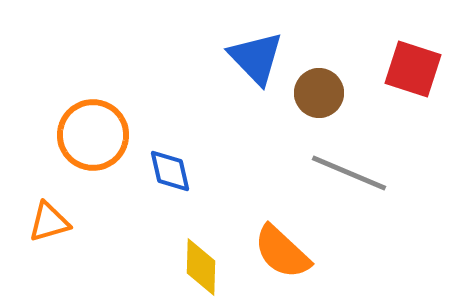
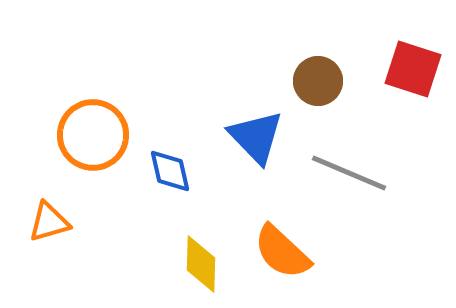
blue triangle: moved 79 px down
brown circle: moved 1 px left, 12 px up
yellow diamond: moved 3 px up
